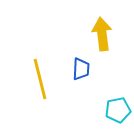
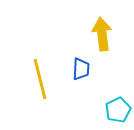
cyan pentagon: rotated 15 degrees counterclockwise
